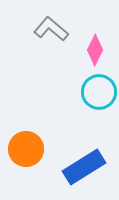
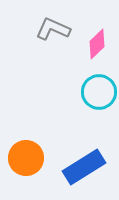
gray L-shape: moved 2 px right; rotated 16 degrees counterclockwise
pink diamond: moved 2 px right, 6 px up; rotated 20 degrees clockwise
orange circle: moved 9 px down
